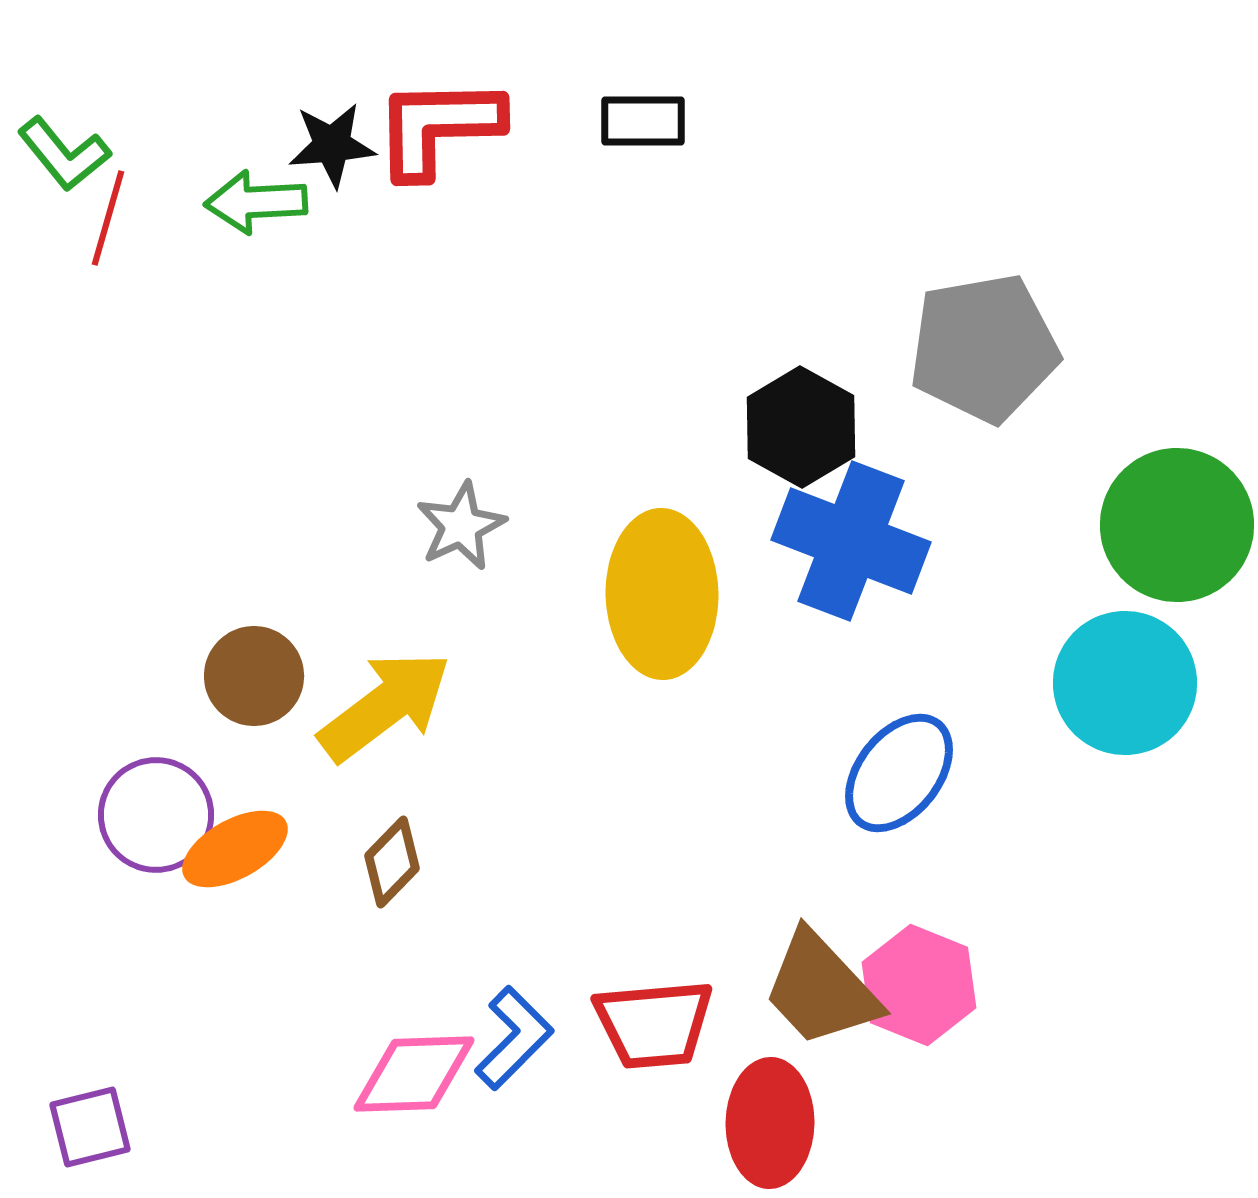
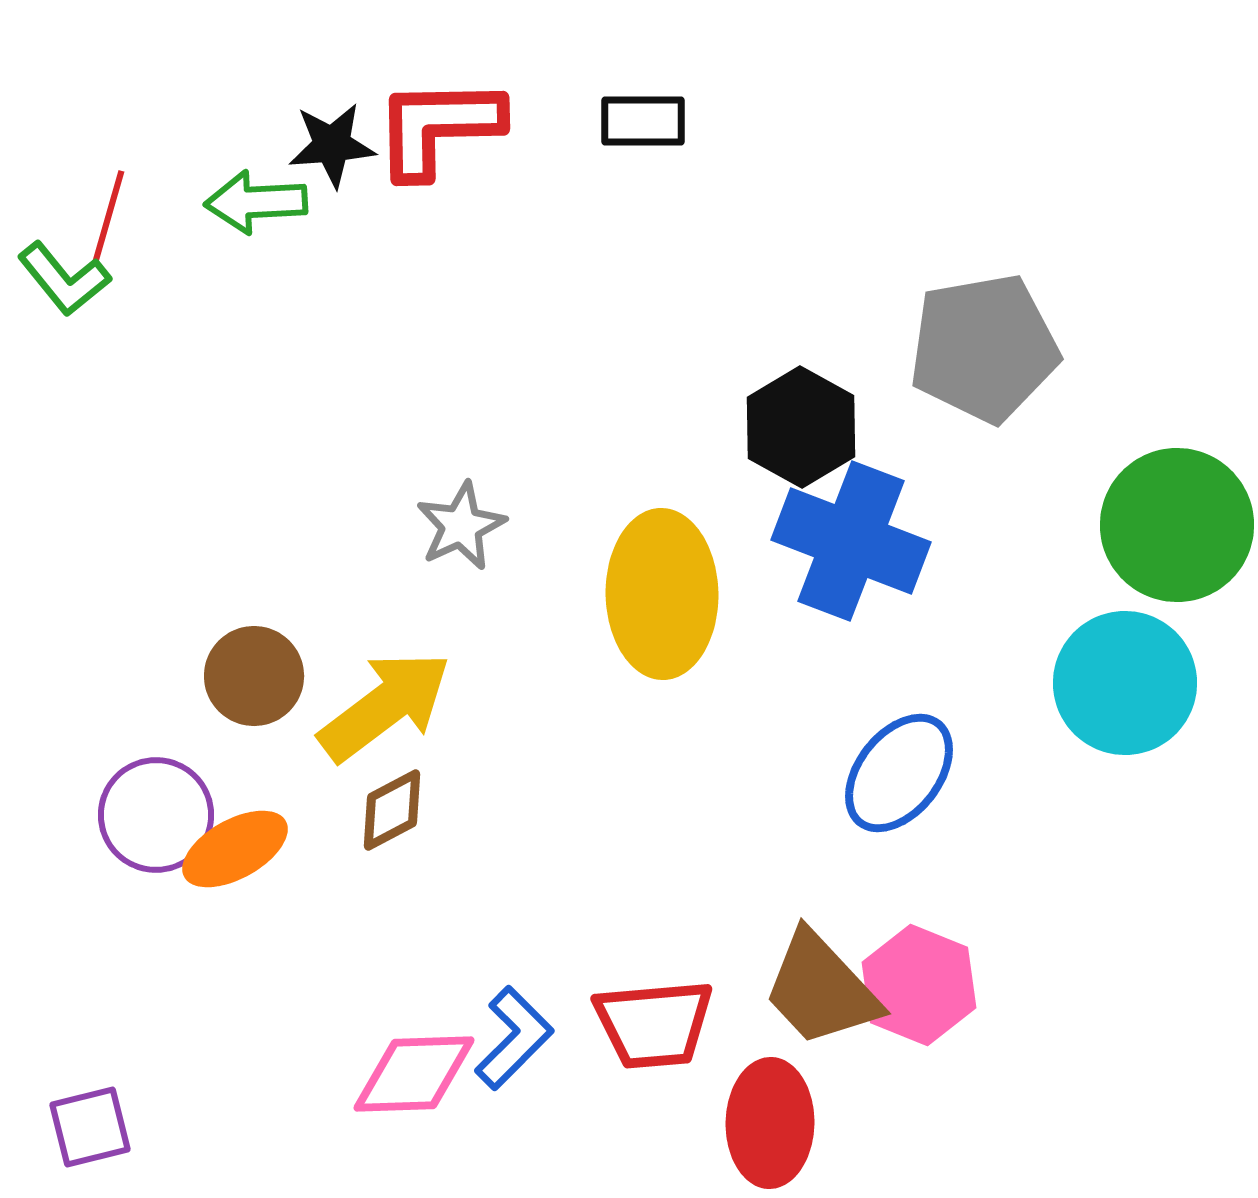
green L-shape: moved 125 px down
brown diamond: moved 52 px up; rotated 18 degrees clockwise
